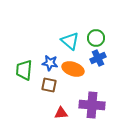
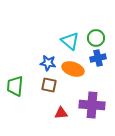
blue cross: rotated 14 degrees clockwise
blue star: moved 2 px left
green trapezoid: moved 9 px left, 16 px down
